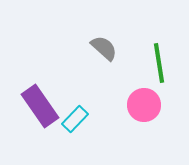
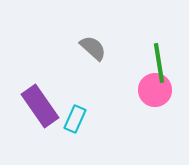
gray semicircle: moved 11 px left
pink circle: moved 11 px right, 15 px up
cyan rectangle: rotated 20 degrees counterclockwise
